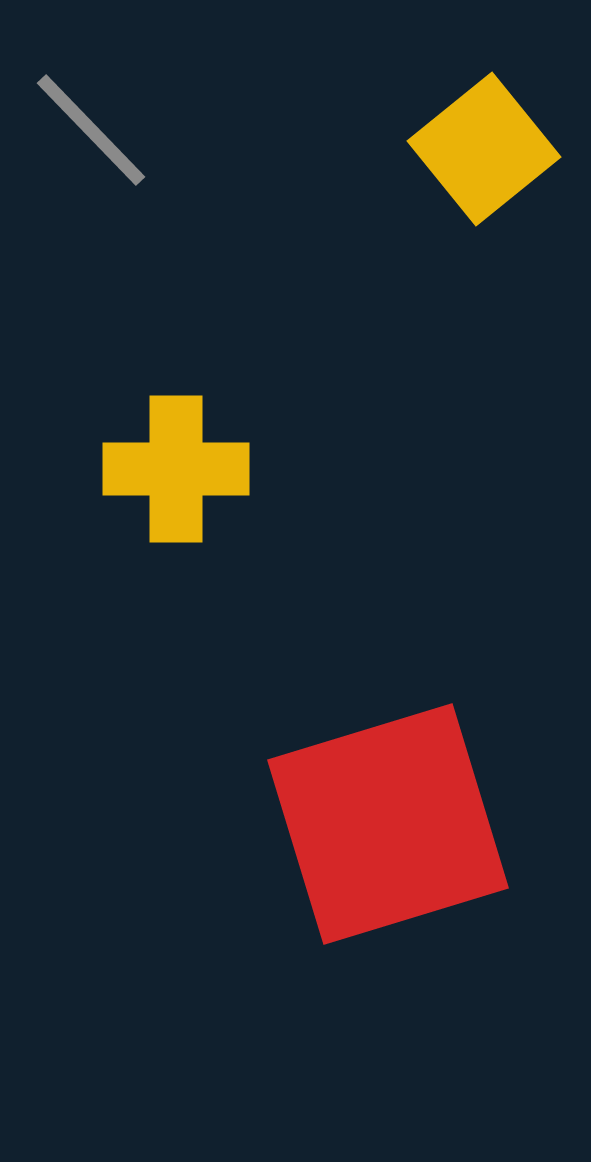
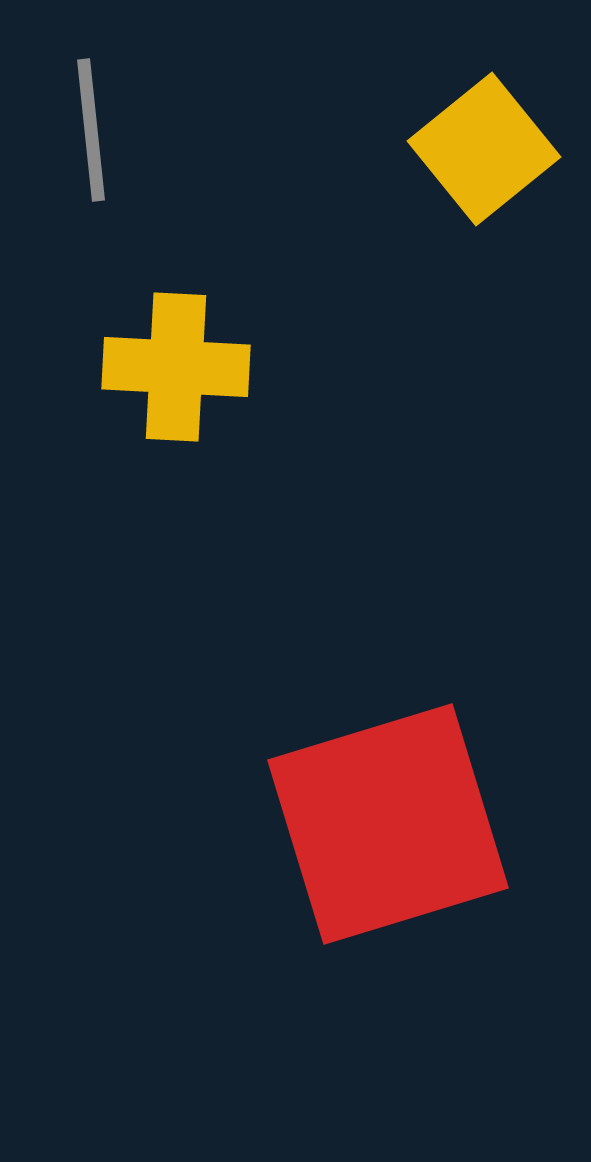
gray line: rotated 38 degrees clockwise
yellow cross: moved 102 px up; rotated 3 degrees clockwise
